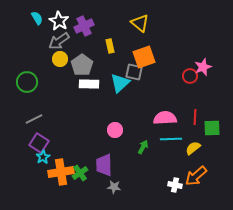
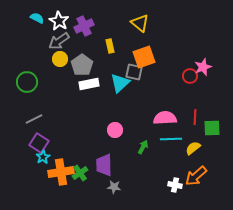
cyan semicircle: rotated 32 degrees counterclockwise
white rectangle: rotated 12 degrees counterclockwise
